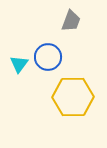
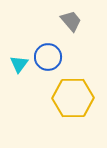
gray trapezoid: rotated 60 degrees counterclockwise
yellow hexagon: moved 1 px down
